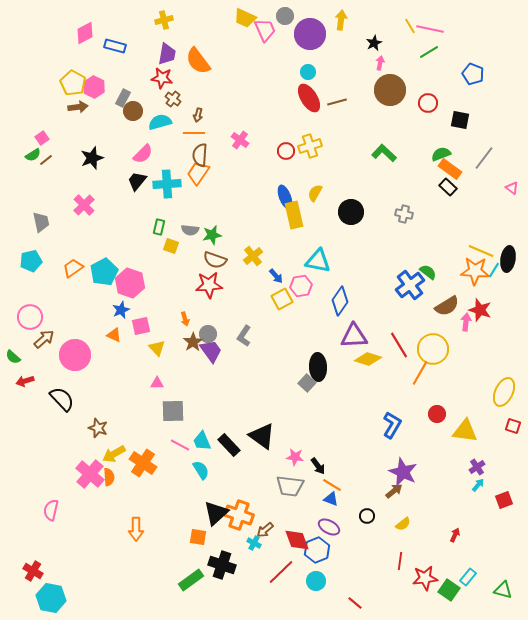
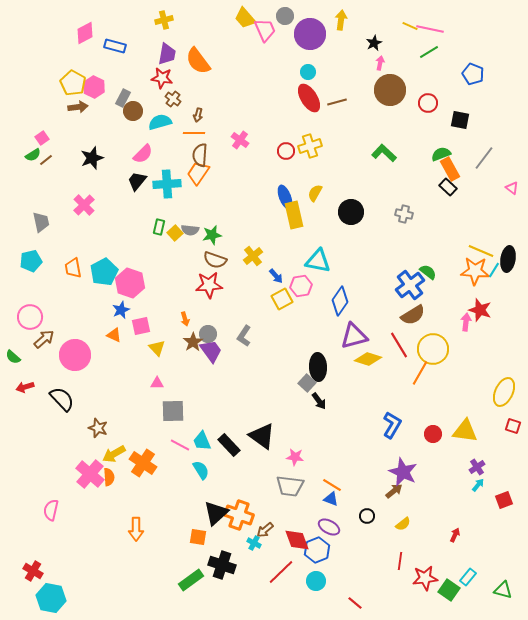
yellow trapezoid at (245, 18): rotated 25 degrees clockwise
yellow line at (410, 26): rotated 35 degrees counterclockwise
orange rectangle at (450, 169): rotated 25 degrees clockwise
yellow square at (171, 246): moved 4 px right, 13 px up; rotated 28 degrees clockwise
orange trapezoid at (73, 268): rotated 65 degrees counterclockwise
brown semicircle at (447, 306): moved 34 px left, 9 px down
purple triangle at (354, 336): rotated 12 degrees counterclockwise
red arrow at (25, 381): moved 6 px down
red circle at (437, 414): moved 4 px left, 20 px down
black arrow at (318, 466): moved 1 px right, 65 px up
